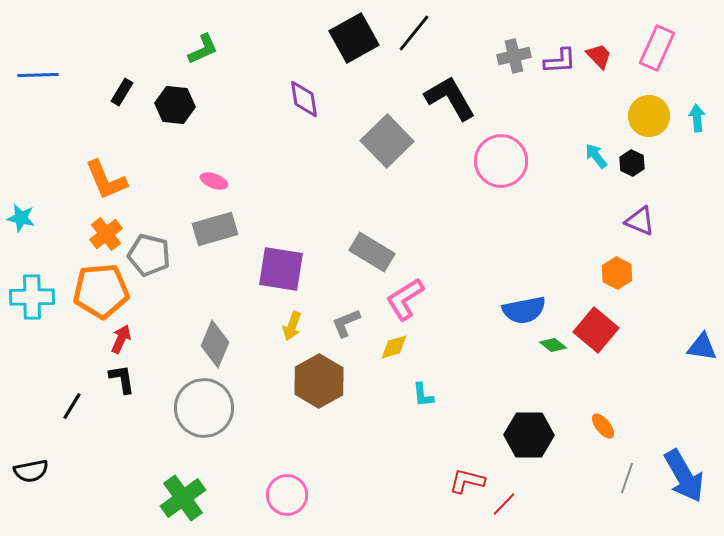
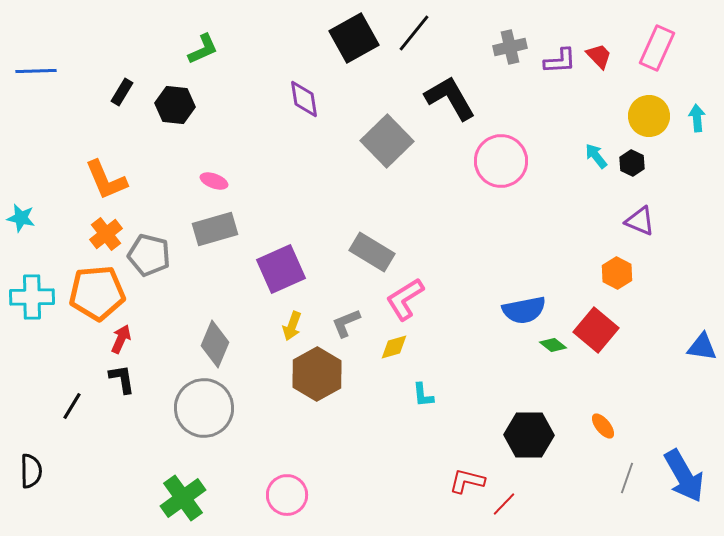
gray cross at (514, 56): moved 4 px left, 9 px up
blue line at (38, 75): moved 2 px left, 4 px up
purple square at (281, 269): rotated 33 degrees counterclockwise
orange pentagon at (101, 291): moved 4 px left, 2 px down
brown hexagon at (319, 381): moved 2 px left, 7 px up
black semicircle at (31, 471): rotated 80 degrees counterclockwise
